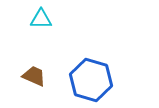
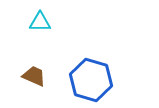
cyan triangle: moved 1 px left, 3 px down
